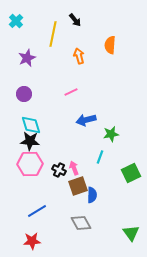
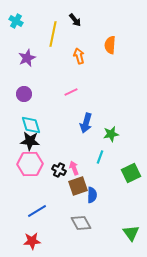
cyan cross: rotated 16 degrees counterclockwise
blue arrow: moved 3 px down; rotated 60 degrees counterclockwise
